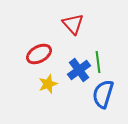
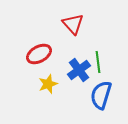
blue semicircle: moved 2 px left, 1 px down
